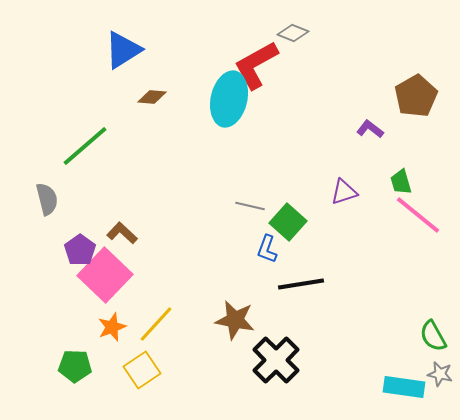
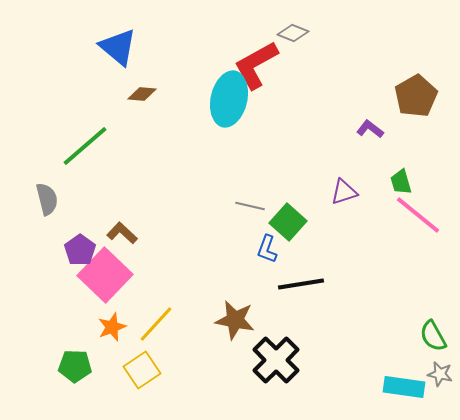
blue triangle: moved 5 px left, 3 px up; rotated 48 degrees counterclockwise
brown diamond: moved 10 px left, 3 px up
